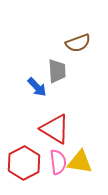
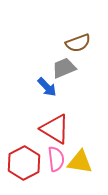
gray trapezoid: moved 7 px right, 3 px up; rotated 110 degrees counterclockwise
blue arrow: moved 10 px right
pink semicircle: moved 2 px left, 3 px up
